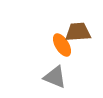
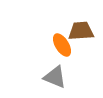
brown trapezoid: moved 3 px right, 1 px up
